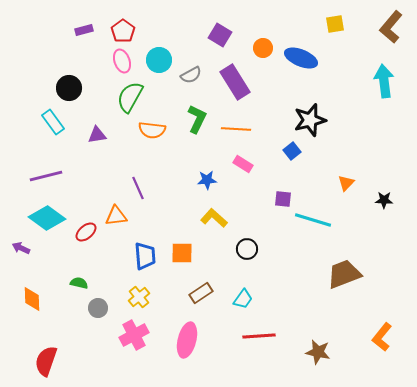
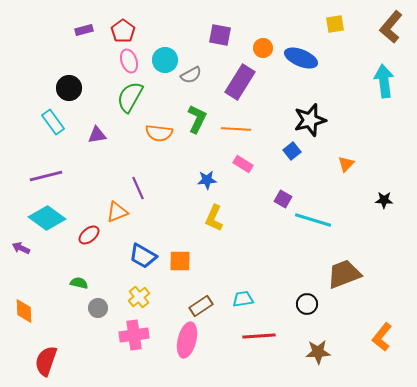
purple square at (220, 35): rotated 20 degrees counterclockwise
cyan circle at (159, 60): moved 6 px right
pink ellipse at (122, 61): moved 7 px right
purple rectangle at (235, 82): moved 5 px right; rotated 64 degrees clockwise
orange semicircle at (152, 130): moved 7 px right, 3 px down
orange triangle at (346, 183): moved 19 px up
purple square at (283, 199): rotated 24 degrees clockwise
orange triangle at (116, 216): moved 1 px right, 4 px up; rotated 15 degrees counterclockwise
yellow L-shape at (214, 218): rotated 108 degrees counterclockwise
red ellipse at (86, 232): moved 3 px right, 3 px down
black circle at (247, 249): moved 60 px right, 55 px down
orange square at (182, 253): moved 2 px left, 8 px down
blue trapezoid at (145, 256): moved 2 px left; rotated 124 degrees clockwise
brown rectangle at (201, 293): moved 13 px down
orange diamond at (32, 299): moved 8 px left, 12 px down
cyan trapezoid at (243, 299): rotated 135 degrees counterclockwise
pink cross at (134, 335): rotated 20 degrees clockwise
brown star at (318, 352): rotated 15 degrees counterclockwise
